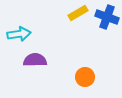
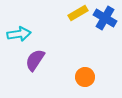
blue cross: moved 2 px left, 1 px down; rotated 10 degrees clockwise
purple semicircle: rotated 55 degrees counterclockwise
